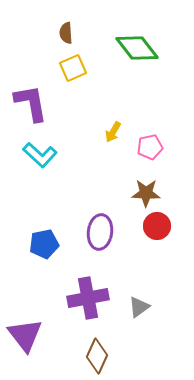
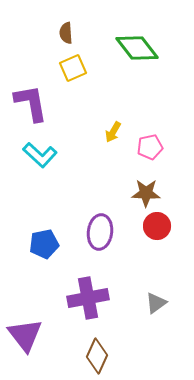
gray triangle: moved 17 px right, 4 px up
